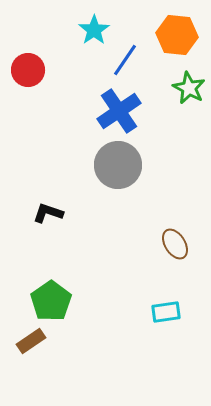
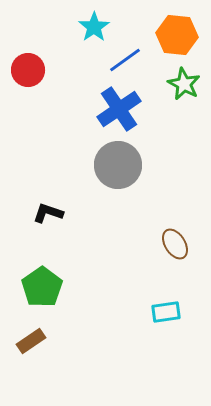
cyan star: moved 3 px up
blue line: rotated 20 degrees clockwise
green star: moved 5 px left, 4 px up
blue cross: moved 2 px up
green pentagon: moved 9 px left, 14 px up
